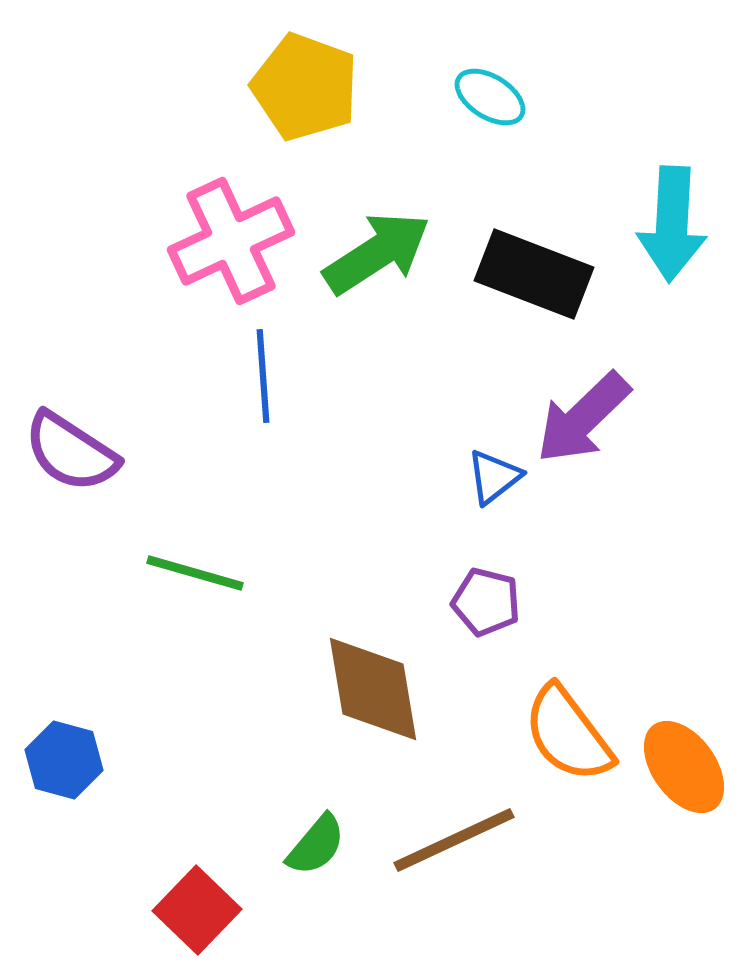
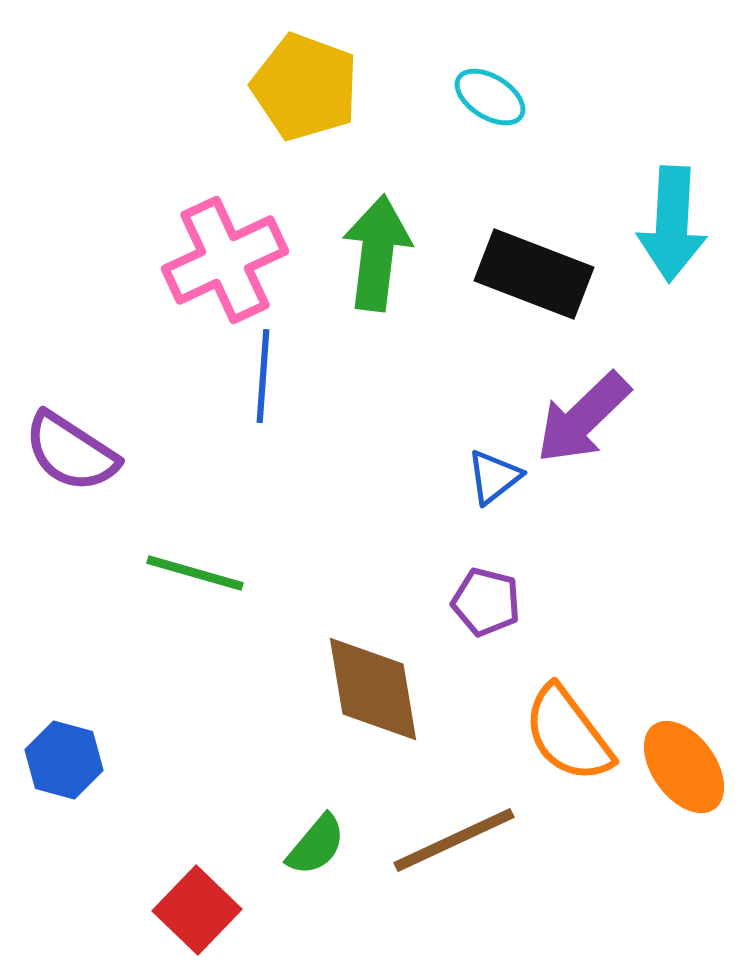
pink cross: moved 6 px left, 19 px down
green arrow: rotated 50 degrees counterclockwise
blue line: rotated 8 degrees clockwise
